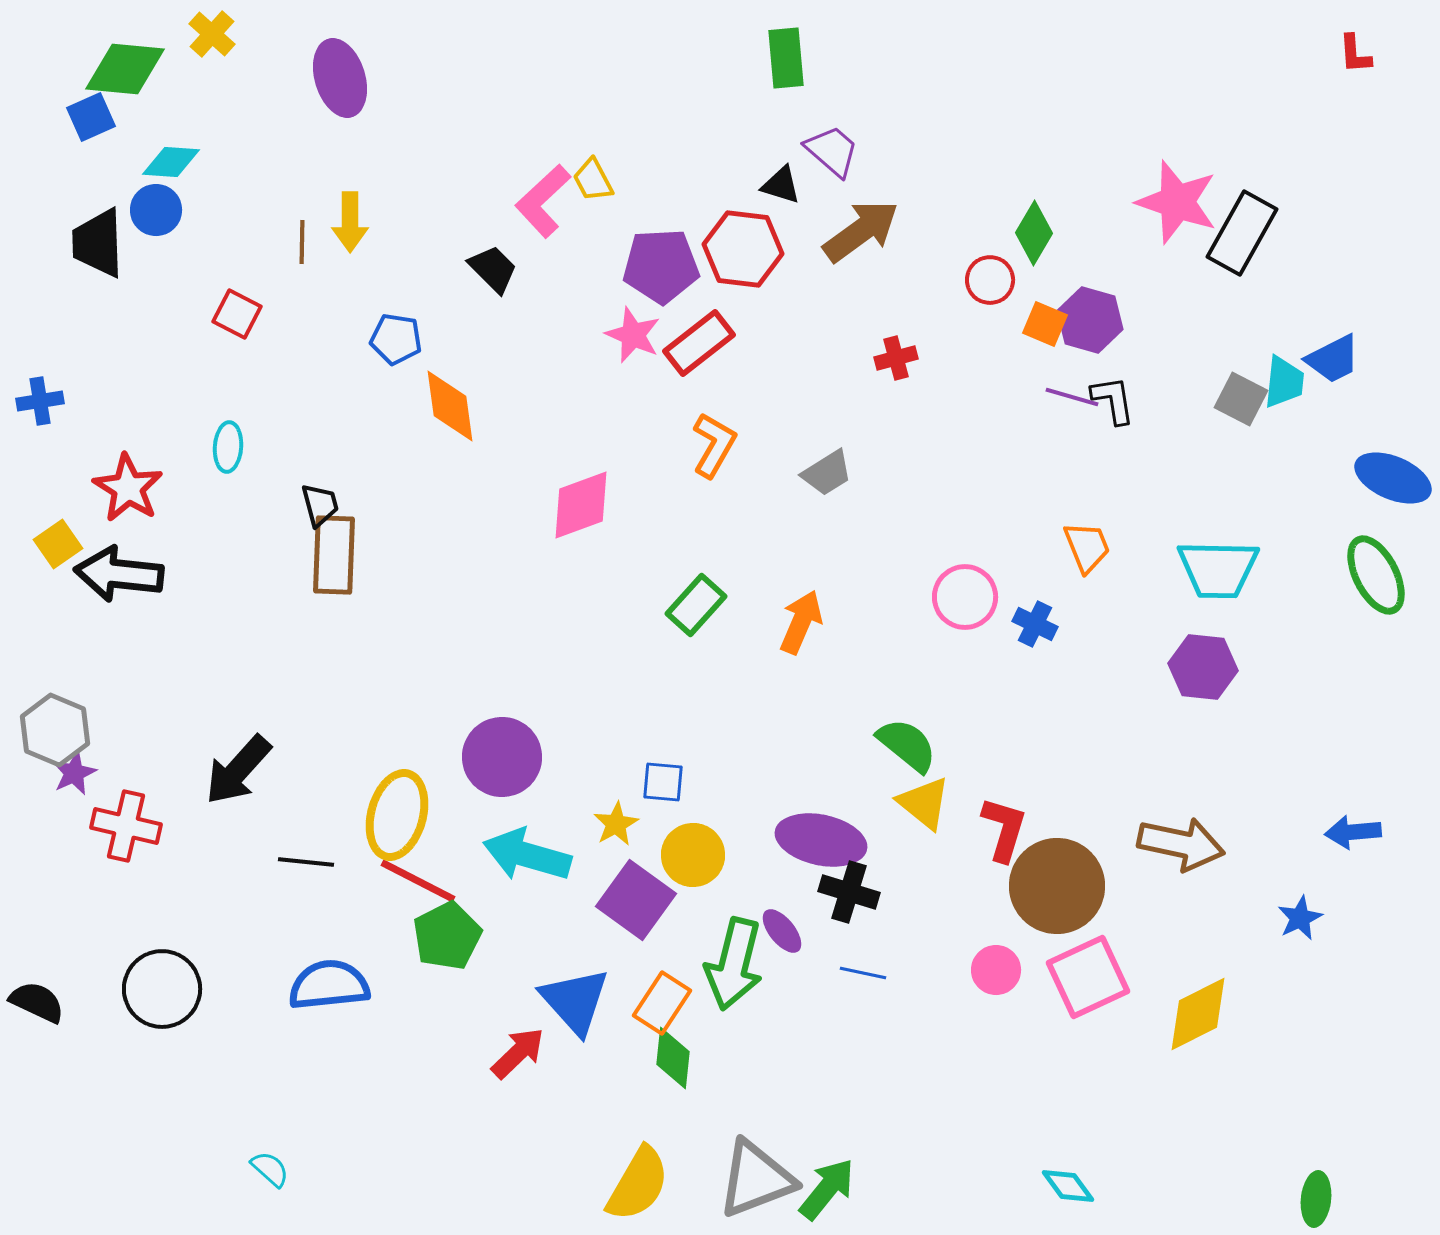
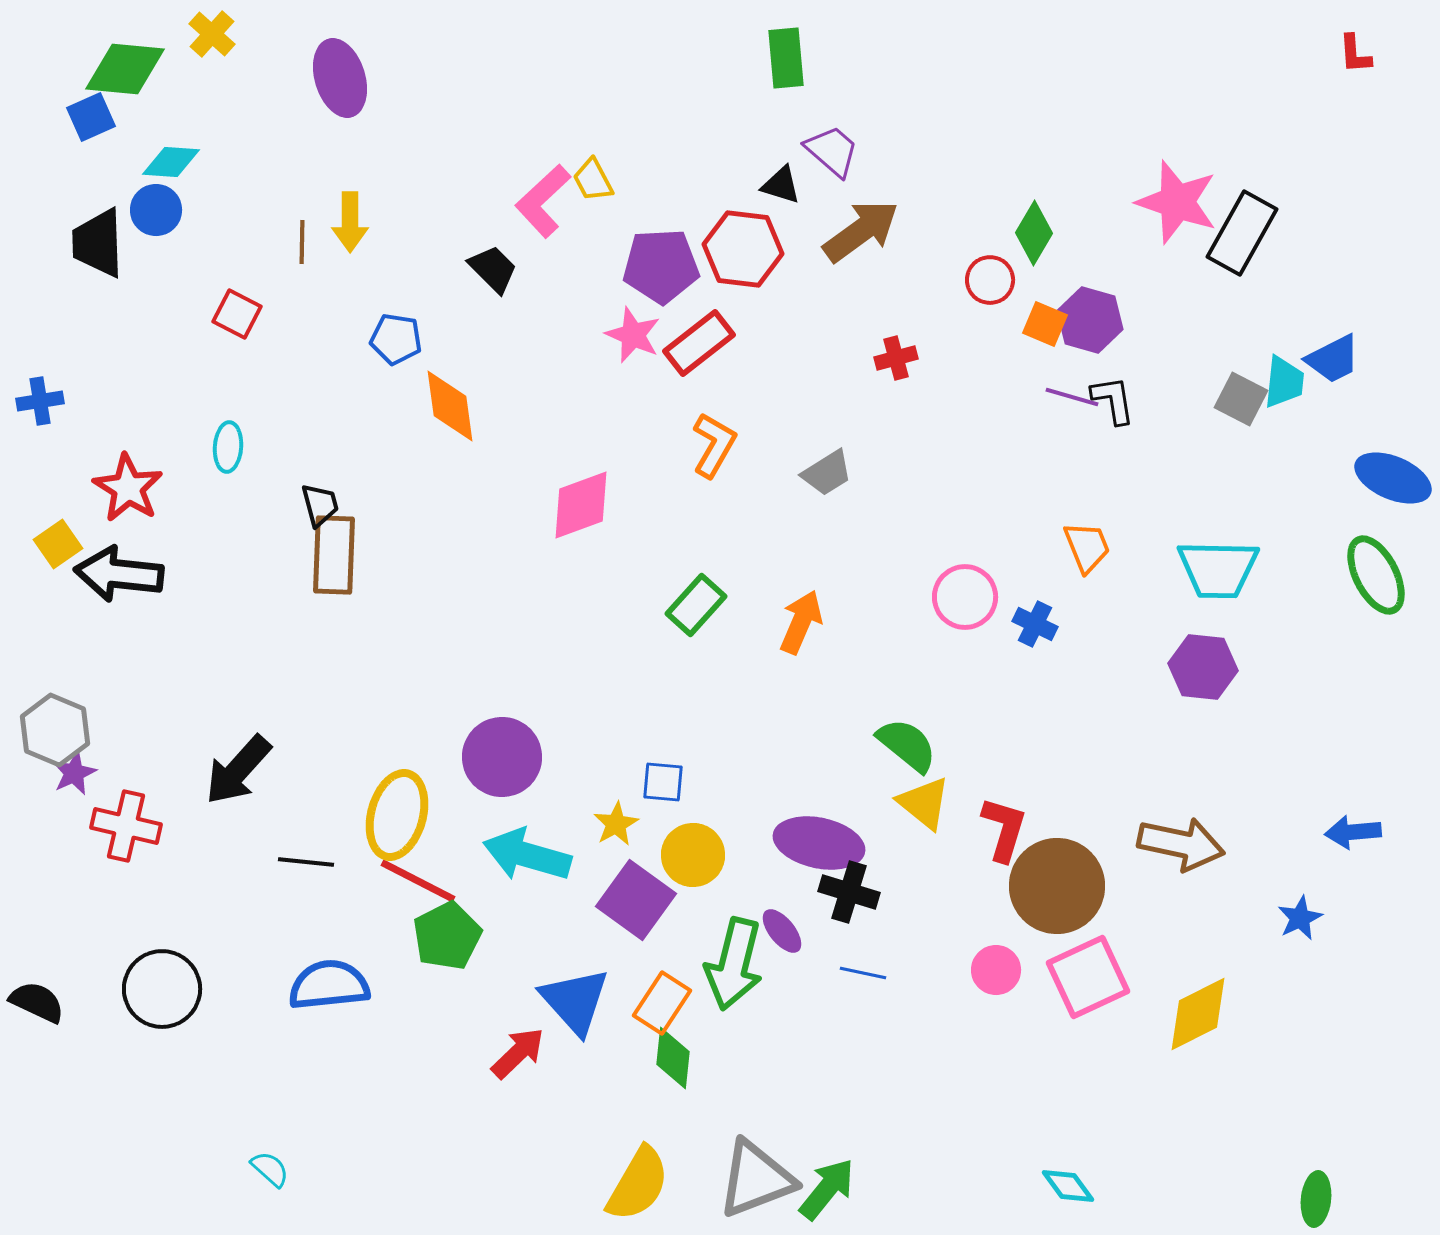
purple ellipse at (821, 840): moved 2 px left, 3 px down
